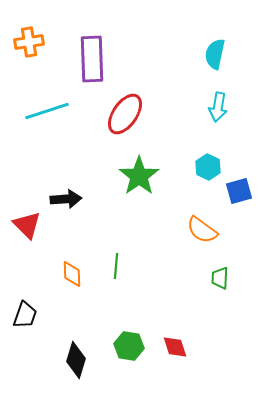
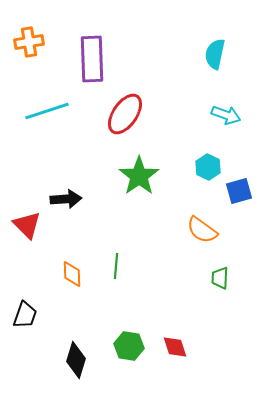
cyan arrow: moved 8 px right, 8 px down; rotated 80 degrees counterclockwise
